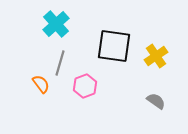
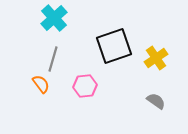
cyan cross: moved 2 px left, 6 px up
black square: rotated 27 degrees counterclockwise
yellow cross: moved 2 px down
gray line: moved 7 px left, 4 px up
pink hexagon: rotated 15 degrees clockwise
